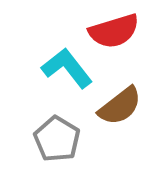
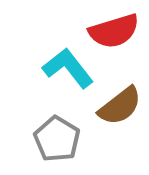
cyan L-shape: moved 1 px right
